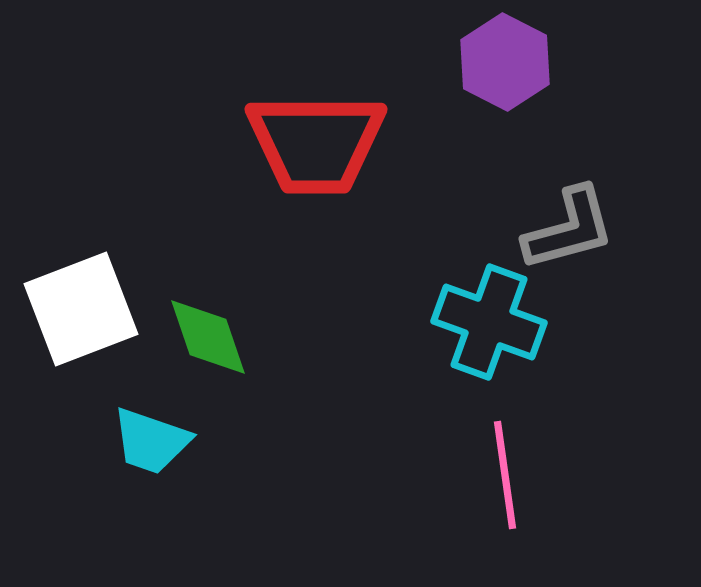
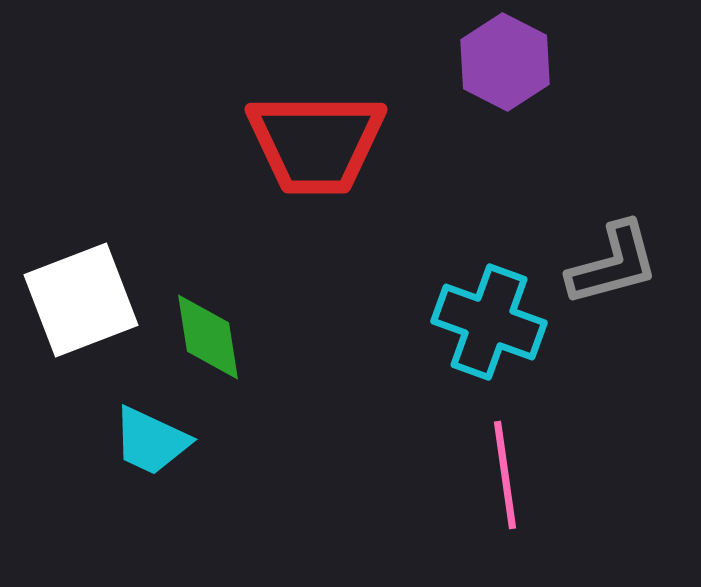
gray L-shape: moved 44 px right, 35 px down
white square: moved 9 px up
green diamond: rotated 10 degrees clockwise
cyan trapezoid: rotated 6 degrees clockwise
